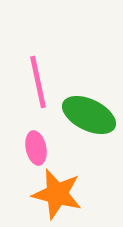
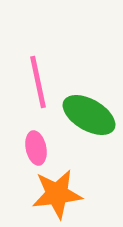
green ellipse: rotated 4 degrees clockwise
orange star: rotated 21 degrees counterclockwise
